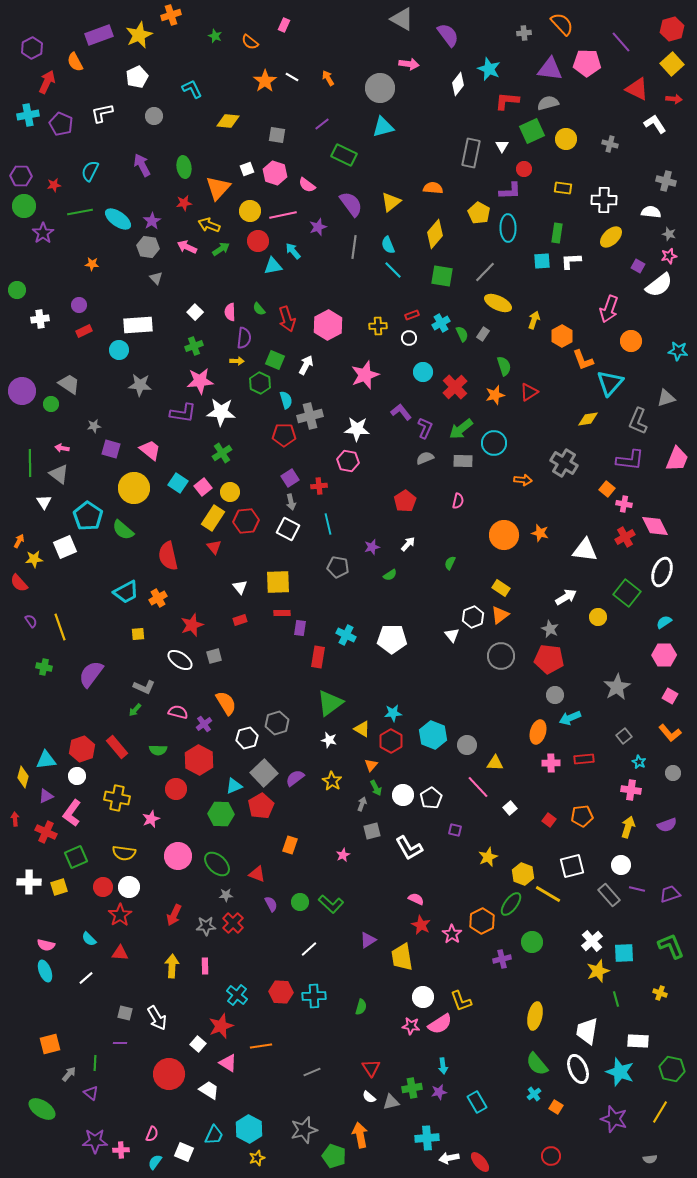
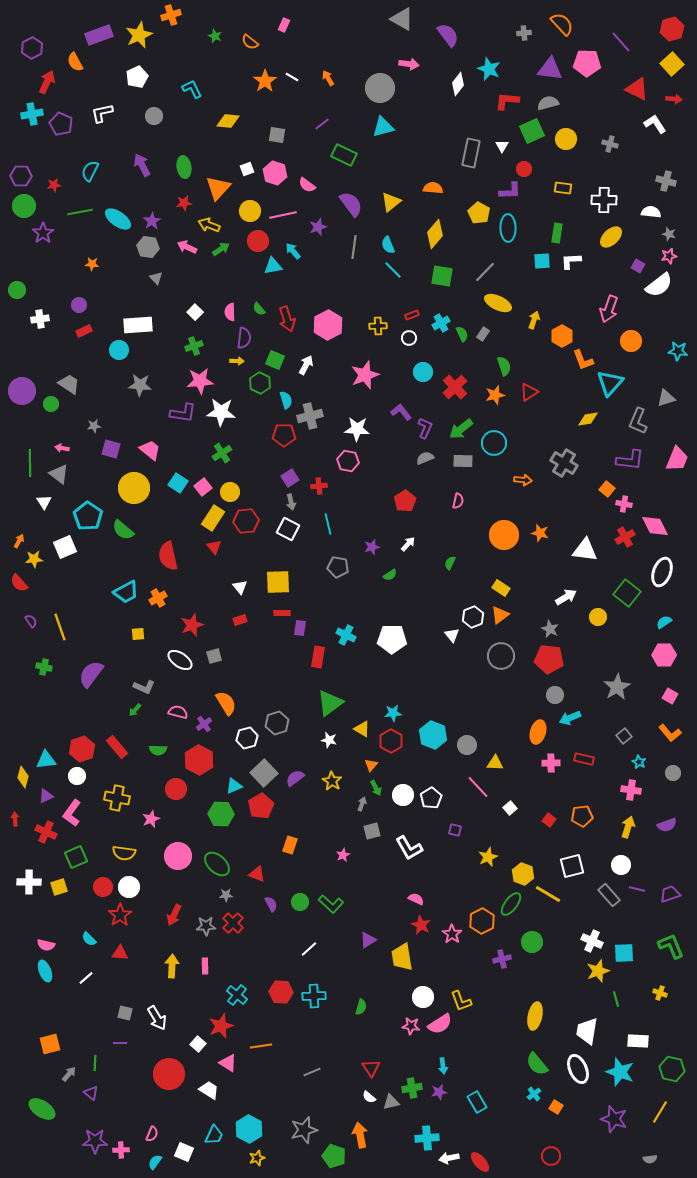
cyan cross at (28, 115): moved 4 px right, 1 px up
red rectangle at (584, 759): rotated 18 degrees clockwise
white cross at (592, 941): rotated 25 degrees counterclockwise
